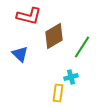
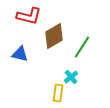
blue triangle: rotated 30 degrees counterclockwise
cyan cross: rotated 24 degrees counterclockwise
